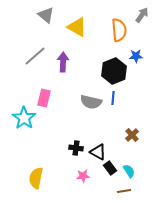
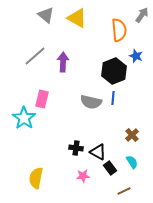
yellow triangle: moved 9 px up
blue star: rotated 24 degrees clockwise
pink rectangle: moved 2 px left, 1 px down
cyan semicircle: moved 3 px right, 9 px up
brown line: rotated 16 degrees counterclockwise
